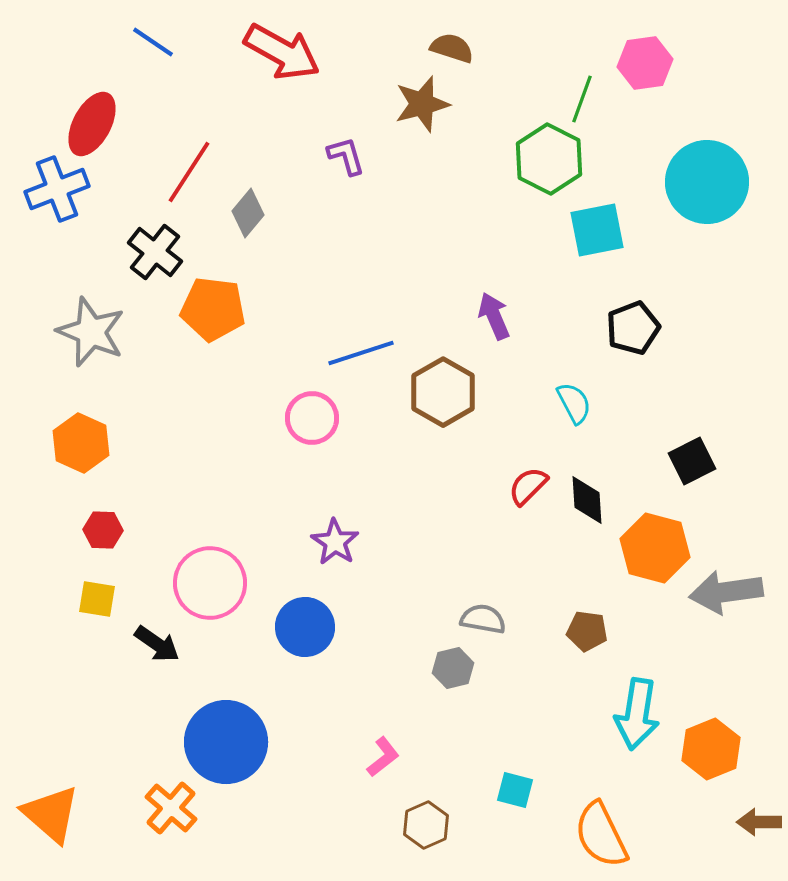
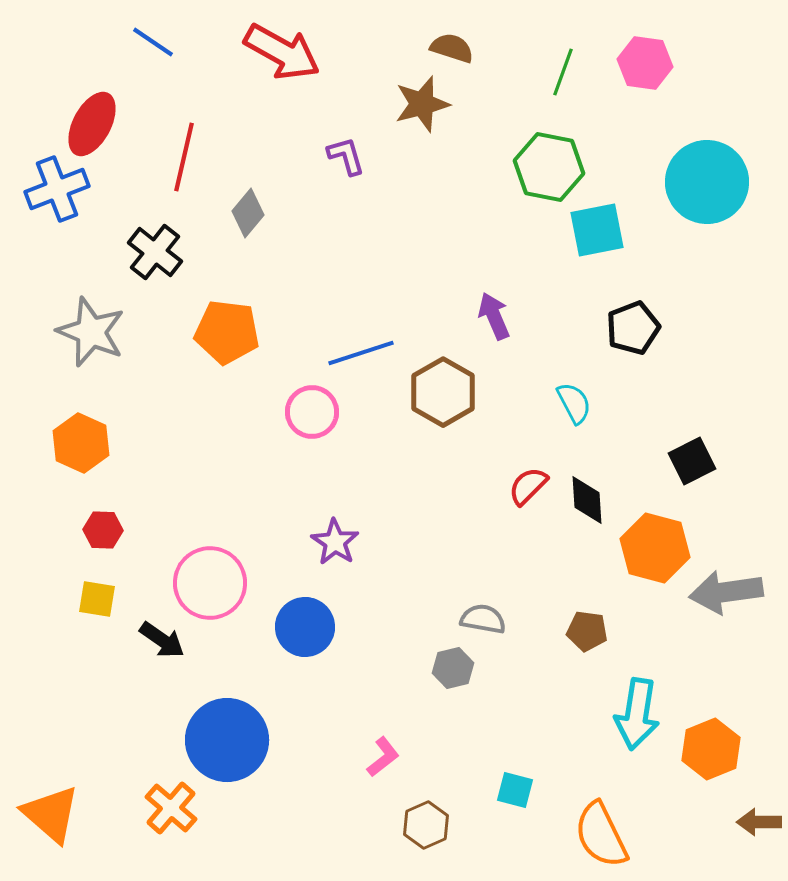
pink hexagon at (645, 63): rotated 16 degrees clockwise
green line at (582, 99): moved 19 px left, 27 px up
green hexagon at (549, 159): moved 8 px down; rotated 16 degrees counterclockwise
red line at (189, 172): moved 5 px left, 15 px up; rotated 20 degrees counterclockwise
orange pentagon at (213, 309): moved 14 px right, 23 px down
pink circle at (312, 418): moved 6 px up
black arrow at (157, 644): moved 5 px right, 4 px up
blue circle at (226, 742): moved 1 px right, 2 px up
